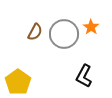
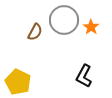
gray circle: moved 14 px up
yellow pentagon: rotated 10 degrees counterclockwise
